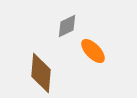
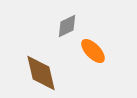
brown diamond: rotated 18 degrees counterclockwise
